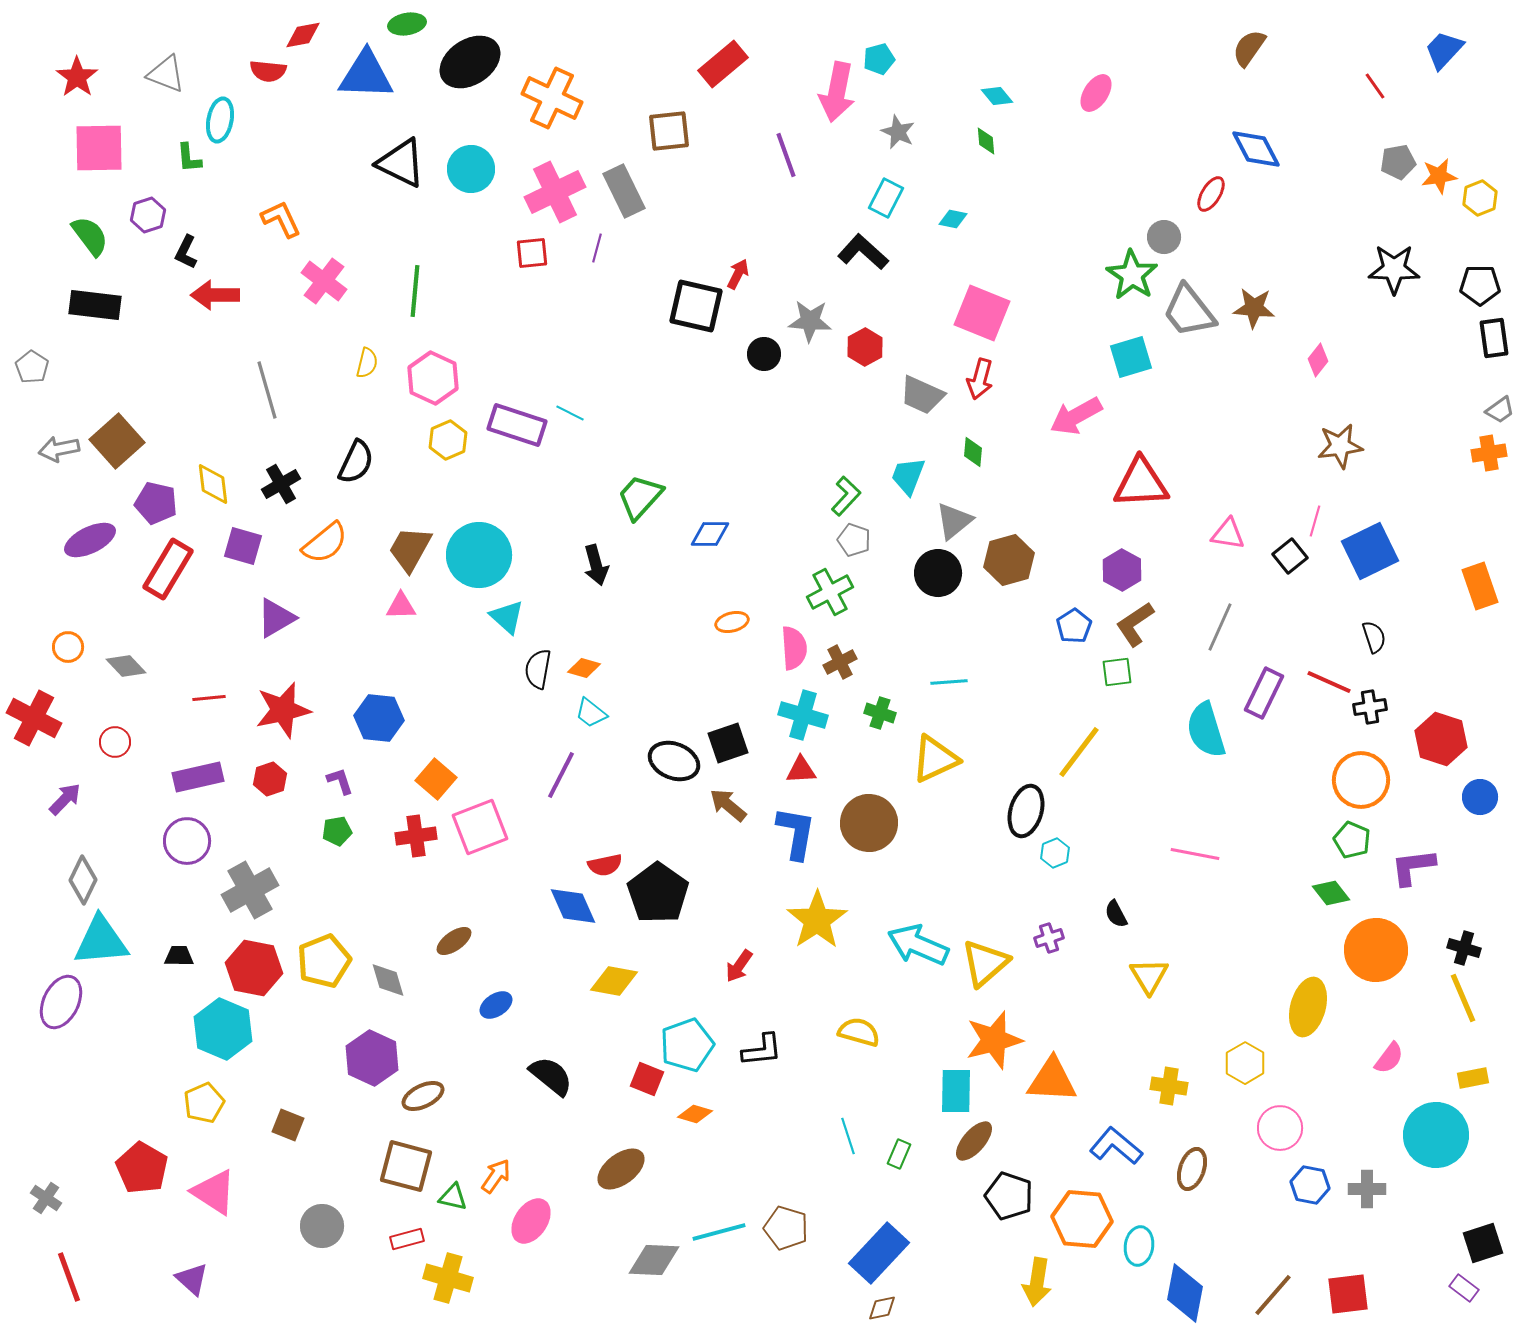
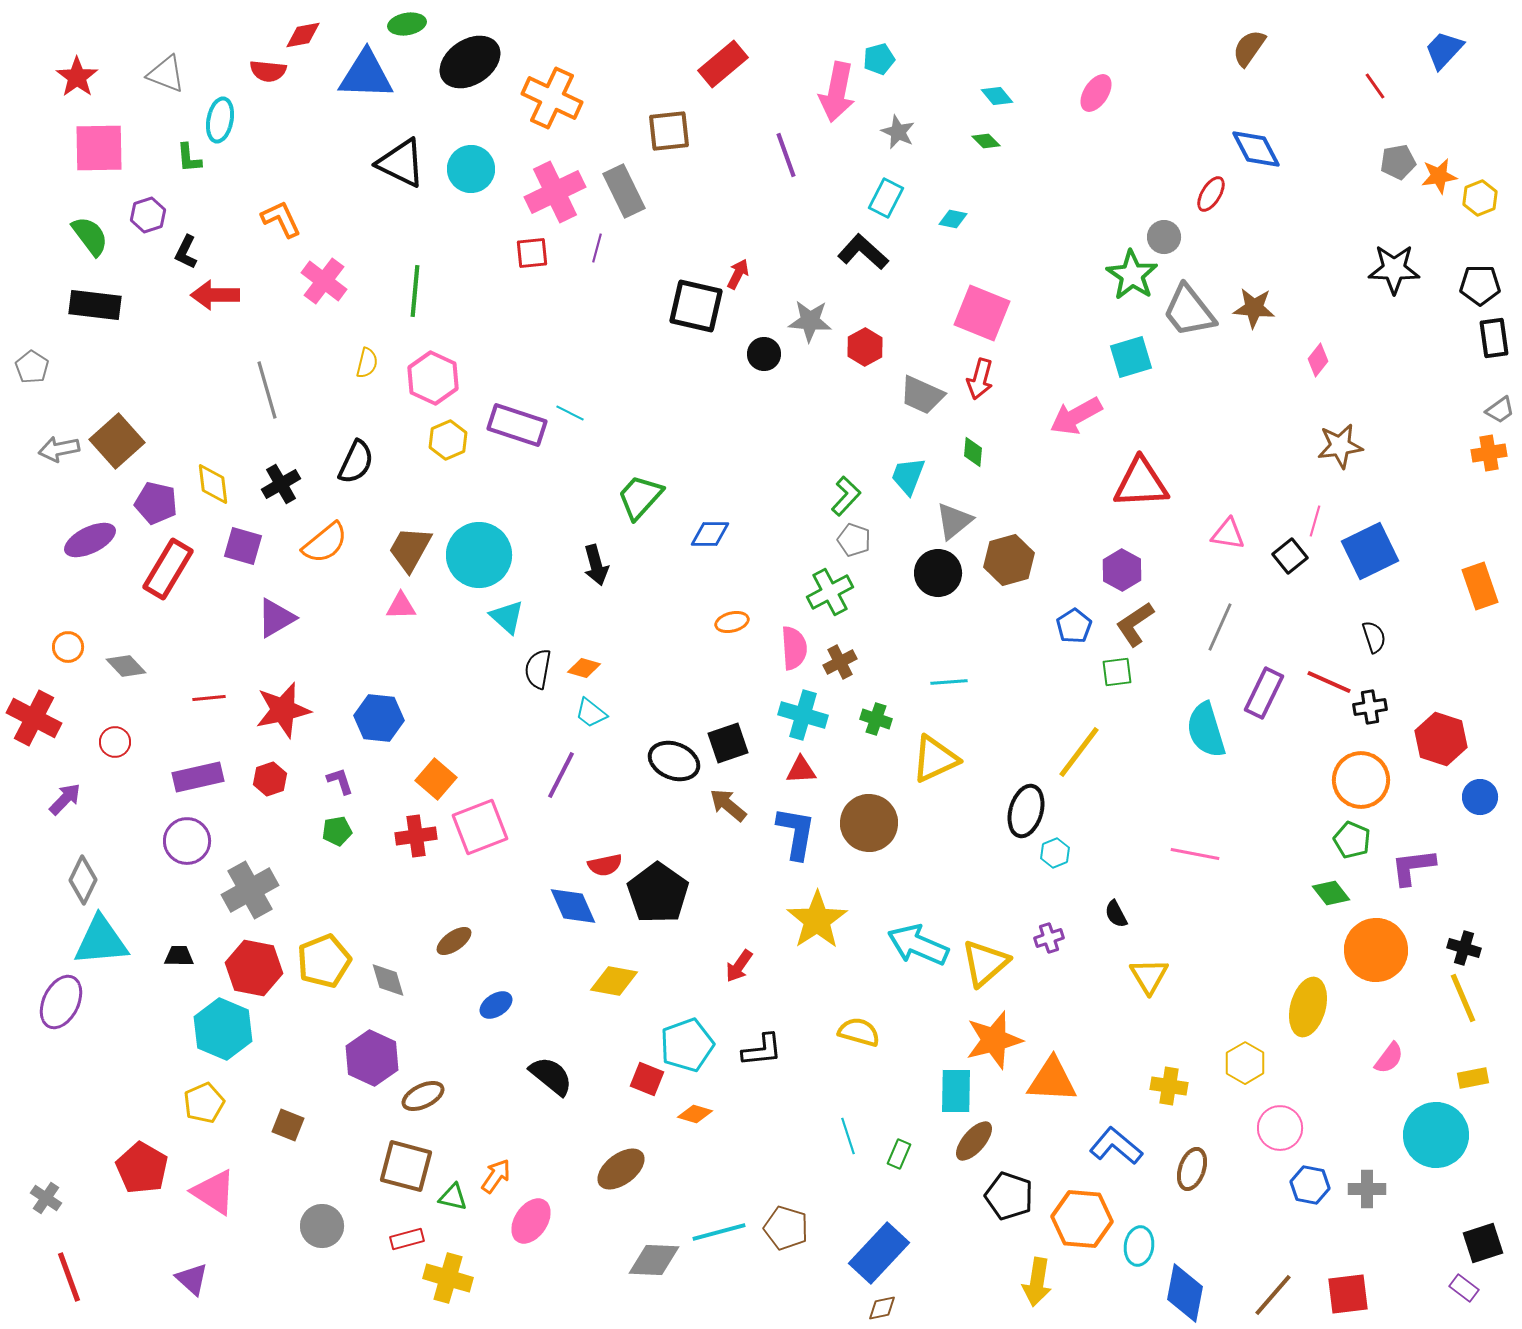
green diamond at (986, 141): rotated 40 degrees counterclockwise
green cross at (880, 713): moved 4 px left, 6 px down
